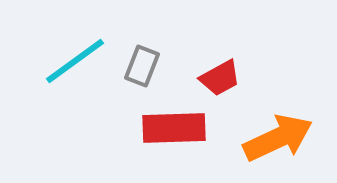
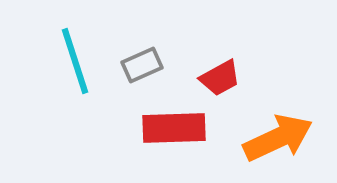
cyan line: rotated 72 degrees counterclockwise
gray rectangle: moved 1 px up; rotated 45 degrees clockwise
